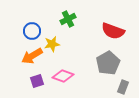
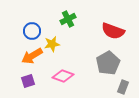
purple square: moved 9 px left
